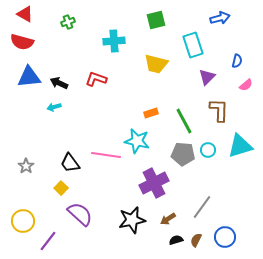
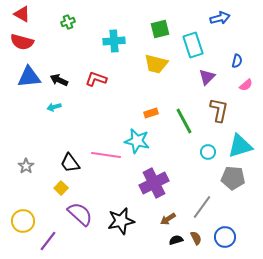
red triangle: moved 3 px left
green square: moved 4 px right, 9 px down
black arrow: moved 3 px up
brown L-shape: rotated 10 degrees clockwise
cyan circle: moved 2 px down
gray pentagon: moved 50 px right, 24 px down
black star: moved 11 px left, 1 px down
brown semicircle: moved 2 px up; rotated 128 degrees clockwise
